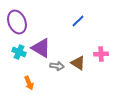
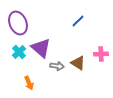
purple ellipse: moved 1 px right, 1 px down
purple triangle: rotated 10 degrees clockwise
cyan cross: rotated 24 degrees clockwise
